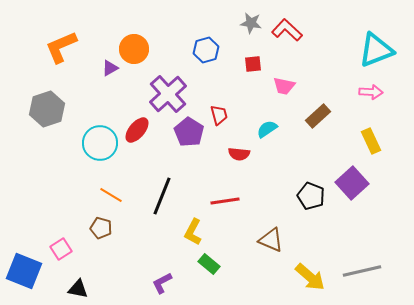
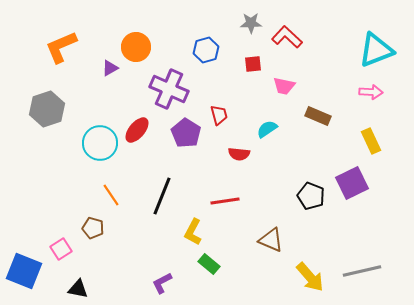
gray star: rotated 10 degrees counterclockwise
red L-shape: moved 7 px down
orange circle: moved 2 px right, 2 px up
purple cross: moved 1 px right, 5 px up; rotated 24 degrees counterclockwise
brown rectangle: rotated 65 degrees clockwise
purple pentagon: moved 3 px left, 1 px down
purple square: rotated 16 degrees clockwise
orange line: rotated 25 degrees clockwise
brown pentagon: moved 8 px left
yellow arrow: rotated 8 degrees clockwise
